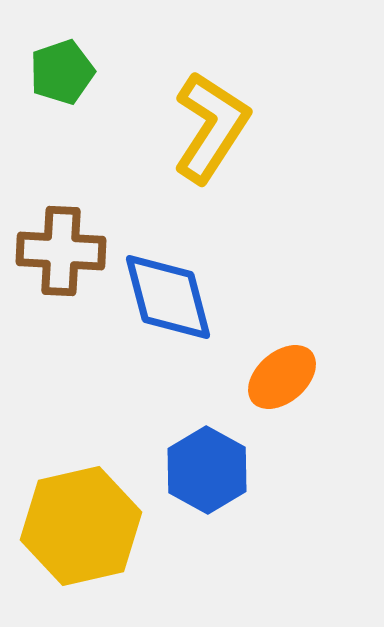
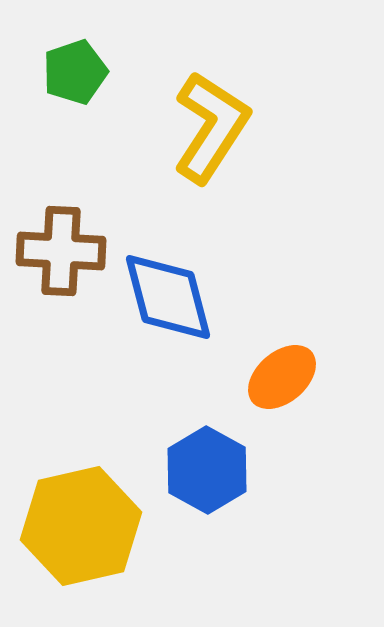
green pentagon: moved 13 px right
